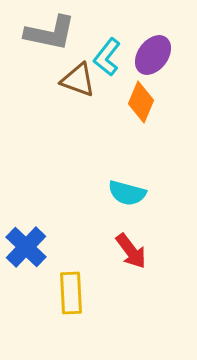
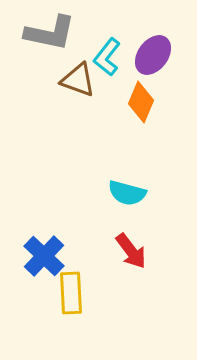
blue cross: moved 18 px right, 9 px down
